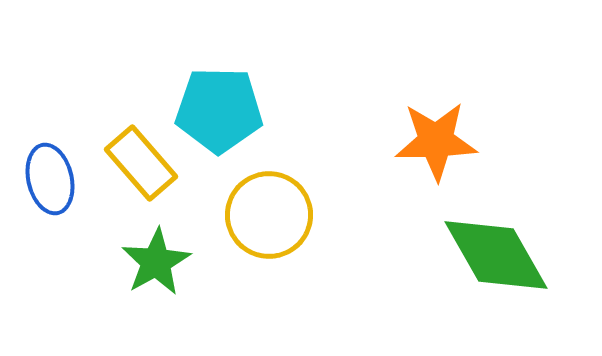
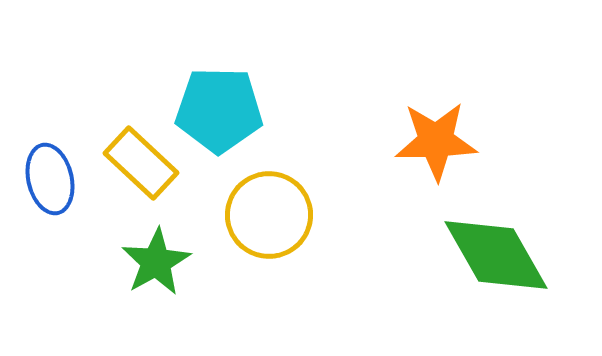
yellow rectangle: rotated 6 degrees counterclockwise
